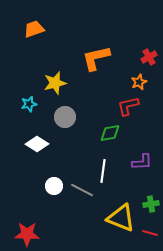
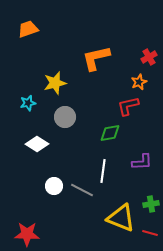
orange trapezoid: moved 6 px left
cyan star: moved 1 px left, 1 px up
